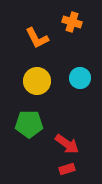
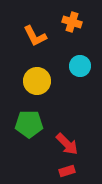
orange L-shape: moved 2 px left, 2 px up
cyan circle: moved 12 px up
red arrow: rotated 10 degrees clockwise
red rectangle: moved 2 px down
